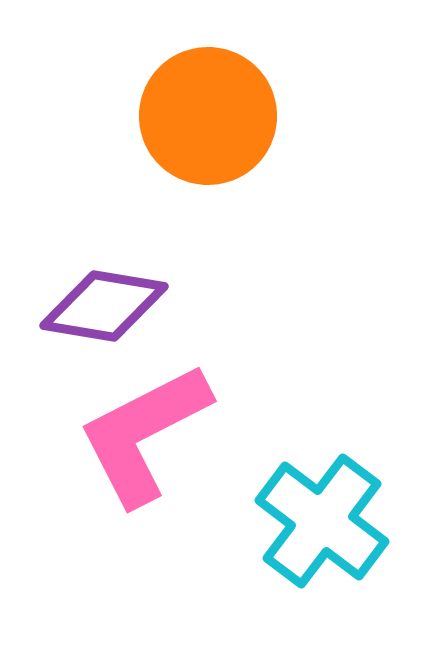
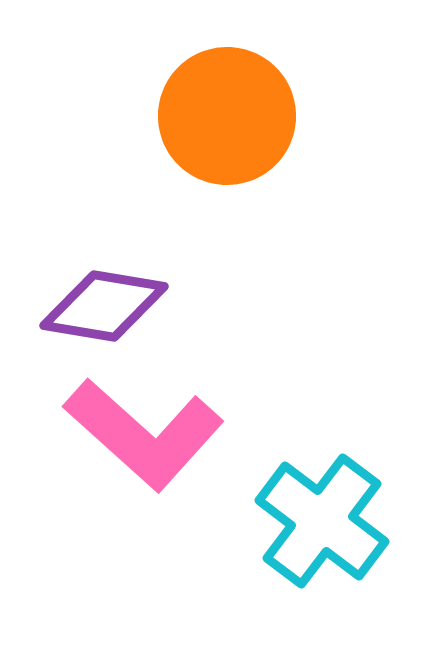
orange circle: moved 19 px right
pink L-shape: rotated 111 degrees counterclockwise
